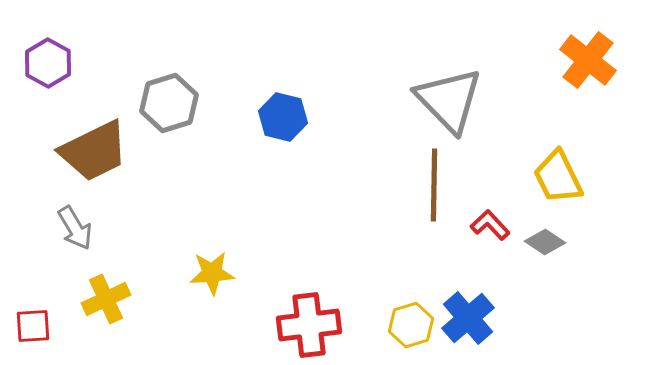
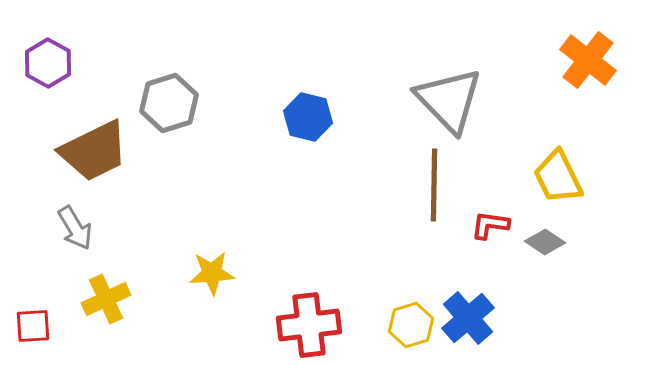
blue hexagon: moved 25 px right
red L-shape: rotated 39 degrees counterclockwise
